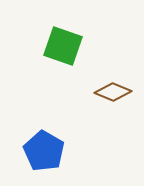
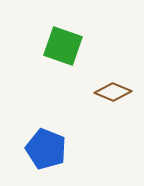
blue pentagon: moved 2 px right, 2 px up; rotated 9 degrees counterclockwise
